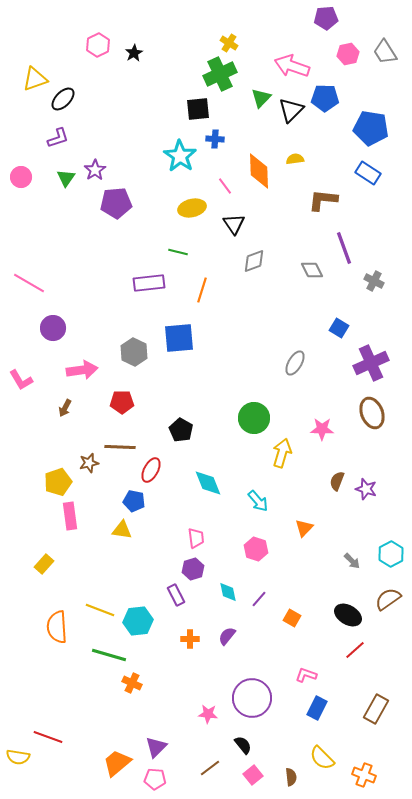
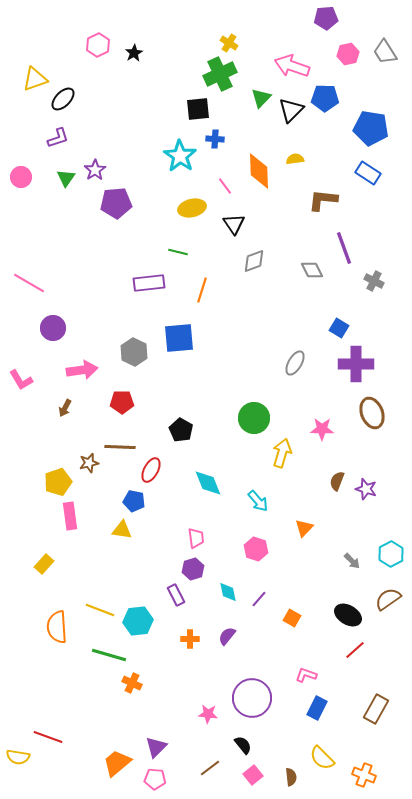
purple cross at (371, 363): moved 15 px left, 1 px down; rotated 24 degrees clockwise
